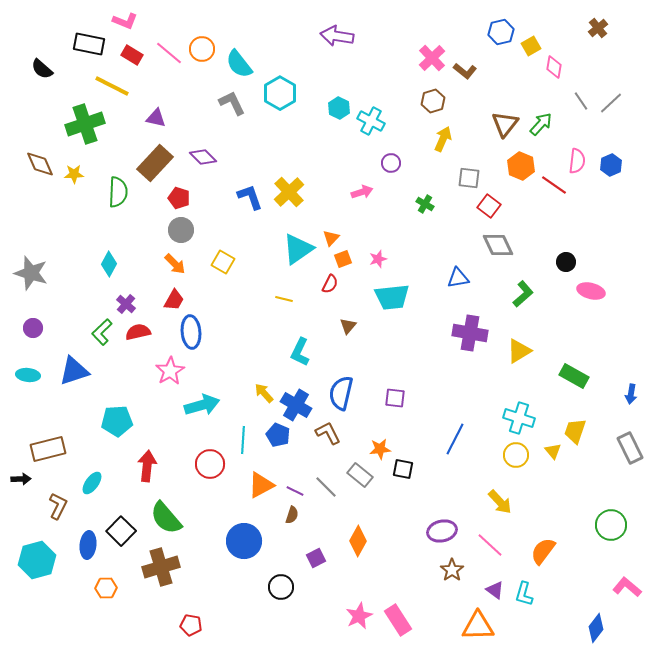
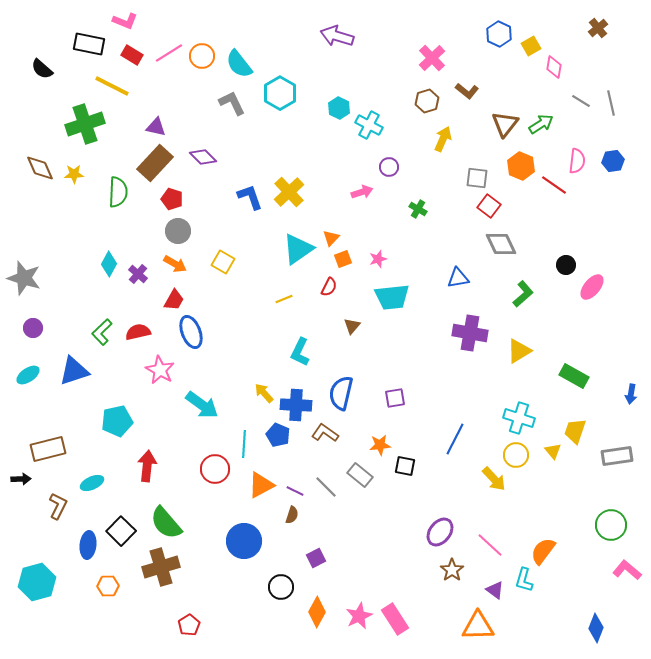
blue hexagon at (501, 32): moved 2 px left, 2 px down; rotated 20 degrees counterclockwise
purple arrow at (337, 36): rotated 8 degrees clockwise
orange circle at (202, 49): moved 7 px down
pink line at (169, 53): rotated 72 degrees counterclockwise
brown L-shape at (465, 71): moved 2 px right, 20 px down
brown hexagon at (433, 101): moved 6 px left
gray line at (581, 101): rotated 24 degrees counterclockwise
gray line at (611, 103): rotated 60 degrees counterclockwise
purple triangle at (156, 118): moved 9 px down
cyan cross at (371, 121): moved 2 px left, 4 px down
green arrow at (541, 124): rotated 15 degrees clockwise
purple circle at (391, 163): moved 2 px left, 4 px down
brown diamond at (40, 164): moved 4 px down
blue hexagon at (611, 165): moved 2 px right, 4 px up; rotated 15 degrees clockwise
gray square at (469, 178): moved 8 px right
red pentagon at (179, 198): moved 7 px left, 1 px down
green cross at (425, 204): moved 7 px left, 5 px down
gray circle at (181, 230): moved 3 px left, 1 px down
gray diamond at (498, 245): moved 3 px right, 1 px up
black circle at (566, 262): moved 3 px down
orange arrow at (175, 264): rotated 15 degrees counterclockwise
gray star at (31, 273): moved 7 px left, 5 px down
red semicircle at (330, 284): moved 1 px left, 3 px down
pink ellipse at (591, 291): moved 1 px right, 4 px up; rotated 64 degrees counterclockwise
yellow line at (284, 299): rotated 36 degrees counterclockwise
purple cross at (126, 304): moved 12 px right, 30 px up
brown triangle at (348, 326): moved 4 px right
blue ellipse at (191, 332): rotated 16 degrees counterclockwise
pink star at (170, 371): moved 10 px left, 1 px up; rotated 12 degrees counterclockwise
cyan ellipse at (28, 375): rotated 40 degrees counterclockwise
purple square at (395, 398): rotated 15 degrees counterclockwise
cyan arrow at (202, 405): rotated 52 degrees clockwise
blue cross at (296, 405): rotated 28 degrees counterclockwise
cyan pentagon at (117, 421): rotated 8 degrees counterclockwise
brown L-shape at (328, 433): moved 3 px left; rotated 28 degrees counterclockwise
cyan line at (243, 440): moved 1 px right, 4 px down
gray rectangle at (630, 448): moved 13 px left, 8 px down; rotated 72 degrees counterclockwise
orange star at (380, 449): moved 4 px up
red circle at (210, 464): moved 5 px right, 5 px down
black square at (403, 469): moved 2 px right, 3 px up
cyan ellipse at (92, 483): rotated 30 degrees clockwise
yellow arrow at (500, 502): moved 6 px left, 23 px up
green semicircle at (166, 518): moved 5 px down
purple ellipse at (442, 531): moved 2 px left, 1 px down; rotated 40 degrees counterclockwise
orange diamond at (358, 541): moved 41 px left, 71 px down
cyan hexagon at (37, 560): moved 22 px down
pink L-shape at (627, 587): moved 17 px up
orange hexagon at (106, 588): moved 2 px right, 2 px up
cyan L-shape at (524, 594): moved 14 px up
pink rectangle at (398, 620): moved 3 px left, 1 px up
red pentagon at (191, 625): moved 2 px left; rotated 30 degrees clockwise
blue diamond at (596, 628): rotated 16 degrees counterclockwise
